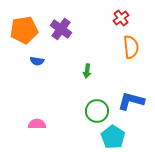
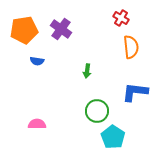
red cross: rotated 21 degrees counterclockwise
blue L-shape: moved 4 px right, 9 px up; rotated 8 degrees counterclockwise
